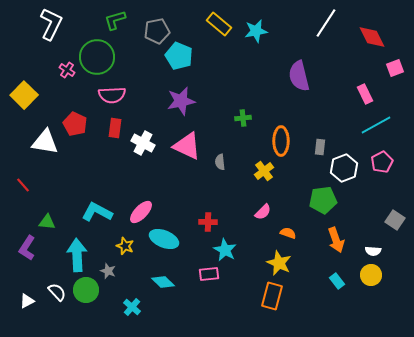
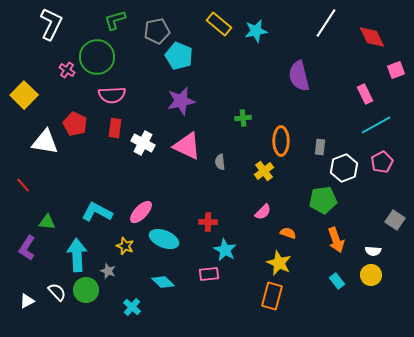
pink square at (395, 68): moved 1 px right, 2 px down
